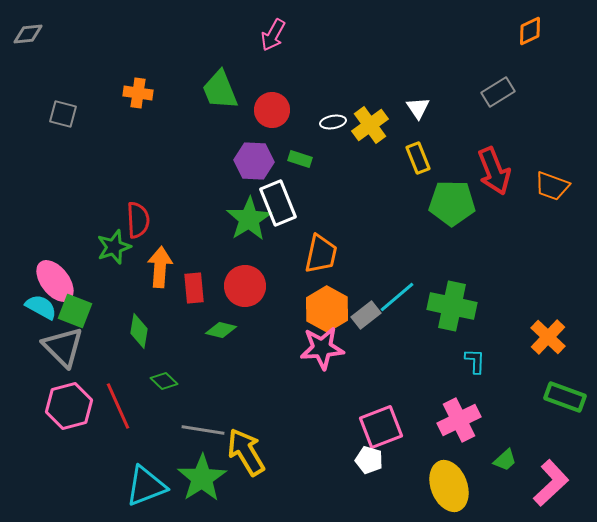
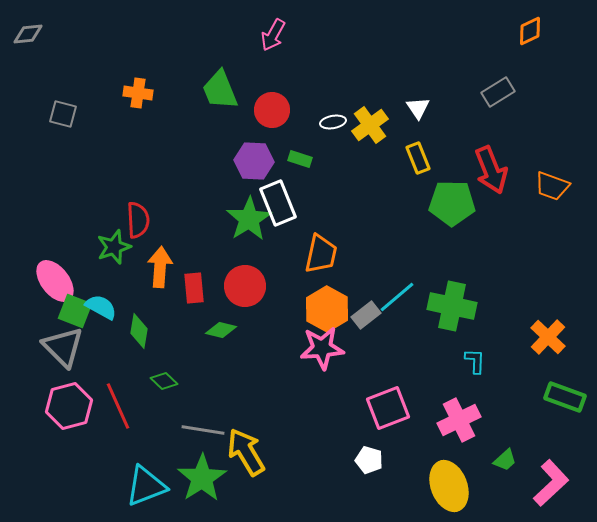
red arrow at (494, 171): moved 3 px left, 1 px up
cyan semicircle at (41, 307): moved 60 px right
pink square at (381, 427): moved 7 px right, 19 px up
